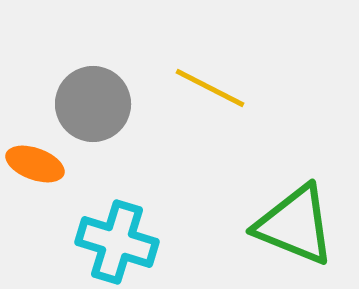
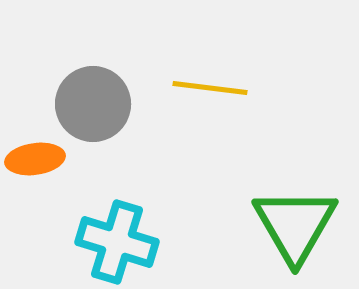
yellow line: rotated 20 degrees counterclockwise
orange ellipse: moved 5 px up; rotated 28 degrees counterclockwise
green triangle: rotated 38 degrees clockwise
